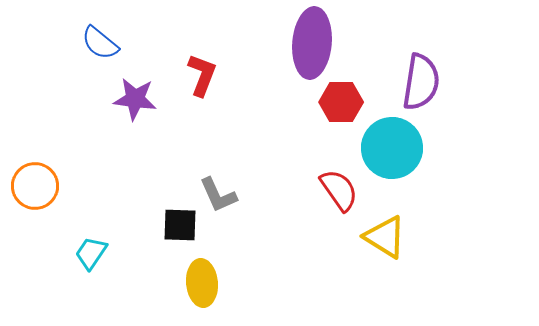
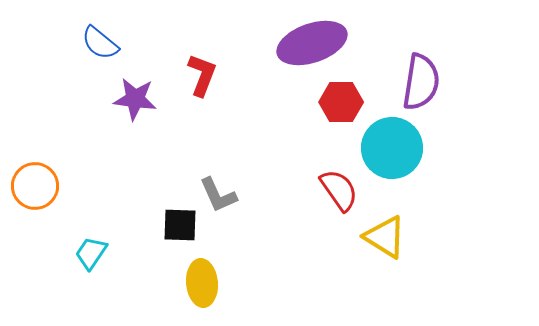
purple ellipse: rotated 66 degrees clockwise
